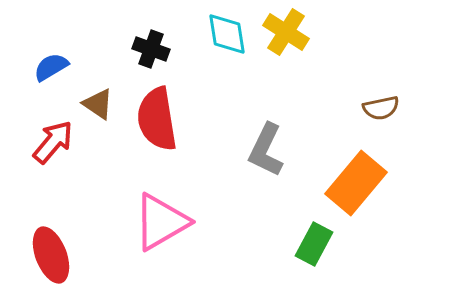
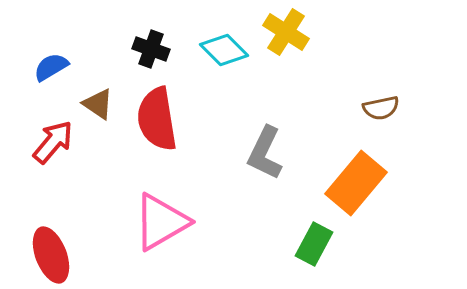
cyan diamond: moved 3 px left, 16 px down; rotated 36 degrees counterclockwise
gray L-shape: moved 1 px left, 3 px down
